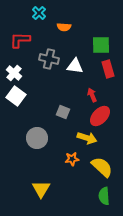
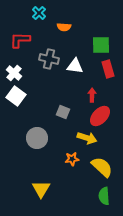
red arrow: rotated 24 degrees clockwise
